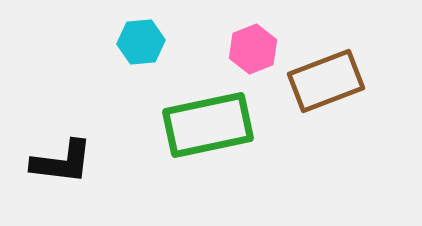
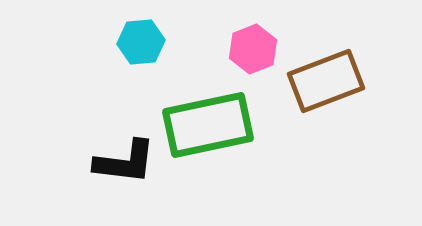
black L-shape: moved 63 px right
